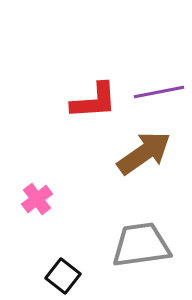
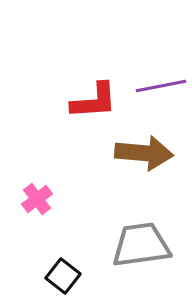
purple line: moved 2 px right, 6 px up
brown arrow: rotated 40 degrees clockwise
